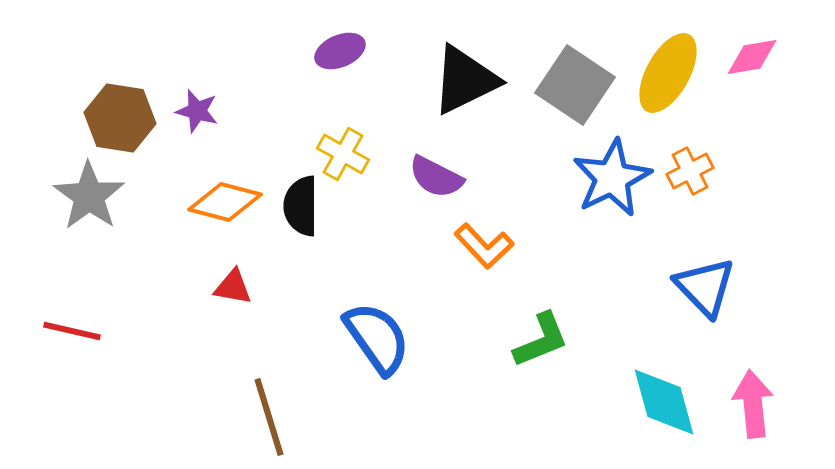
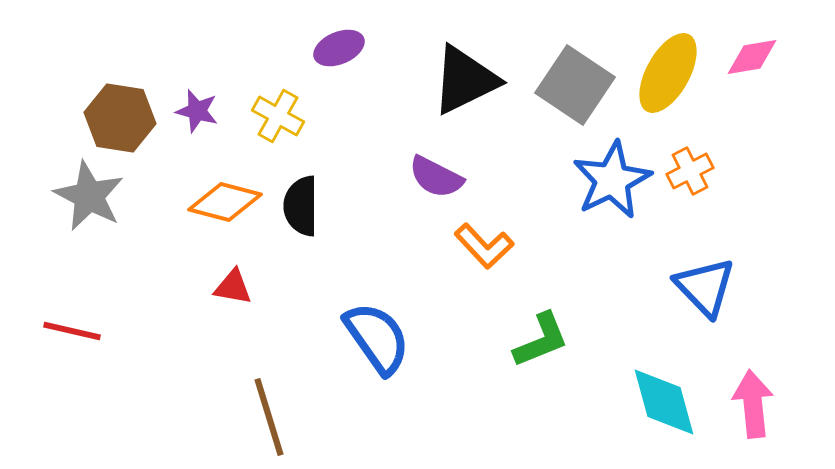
purple ellipse: moved 1 px left, 3 px up
yellow cross: moved 65 px left, 38 px up
blue star: moved 2 px down
gray star: rotated 8 degrees counterclockwise
